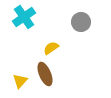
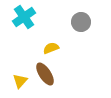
yellow semicircle: rotated 14 degrees clockwise
brown ellipse: rotated 10 degrees counterclockwise
